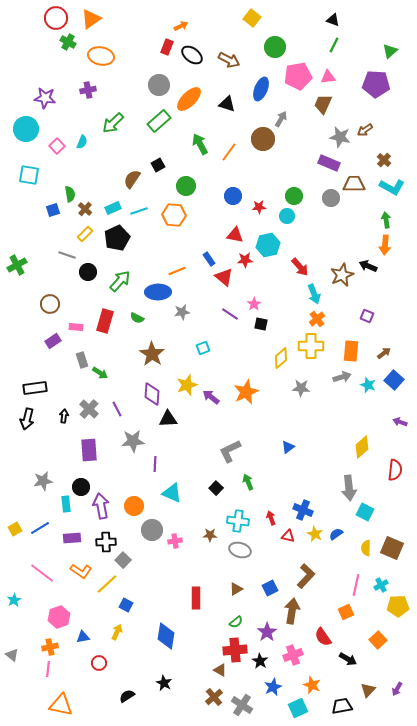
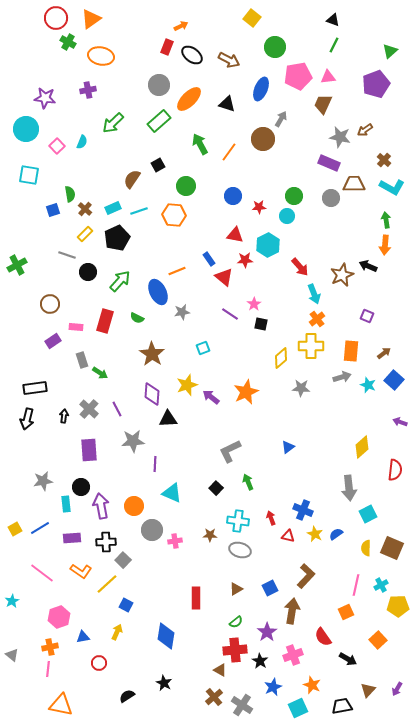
purple pentagon at (376, 84): rotated 24 degrees counterclockwise
cyan hexagon at (268, 245): rotated 15 degrees counterclockwise
blue ellipse at (158, 292): rotated 65 degrees clockwise
cyan square at (365, 512): moved 3 px right, 2 px down; rotated 36 degrees clockwise
cyan star at (14, 600): moved 2 px left, 1 px down
